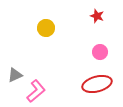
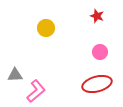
gray triangle: rotated 21 degrees clockwise
